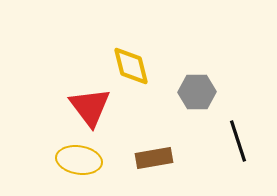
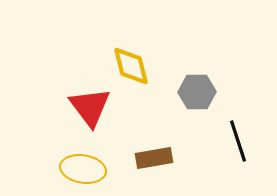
yellow ellipse: moved 4 px right, 9 px down
